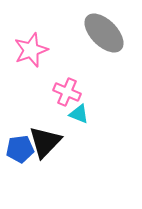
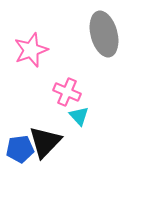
gray ellipse: moved 1 px down; rotated 30 degrees clockwise
cyan triangle: moved 2 px down; rotated 25 degrees clockwise
